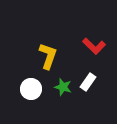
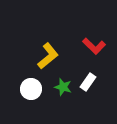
yellow L-shape: rotated 32 degrees clockwise
